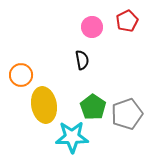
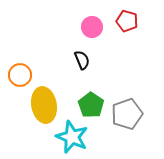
red pentagon: rotated 30 degrees counterclockwise
black semicircle: rotated 12 degrees counterclockwise
orange circle: moved 1 px left
green pentagon: moved 2 px left, 2 px up
cyan star: rotated 24 degrees clockwise
